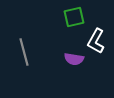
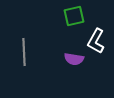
green square: moved 1 px up
gray line: rotated 12 degrees clockwise
